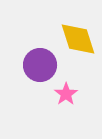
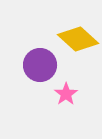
yellow diamond: rotated 30 degrees counterclockwise
